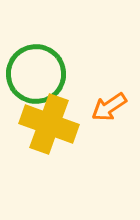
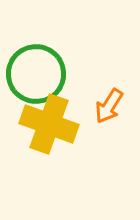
orange arrow: moved 1 px up; rotated 24 degrees counterclockwise
